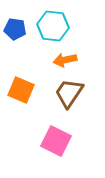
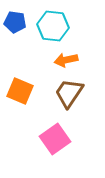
blue pentagon: moved 7 px up
orange arrow: moved 1 px right
orange square: moved 1 px left, 1 px down
pink square: moved 1 px left, 2 px up; rotated 28 degrees clockwise
